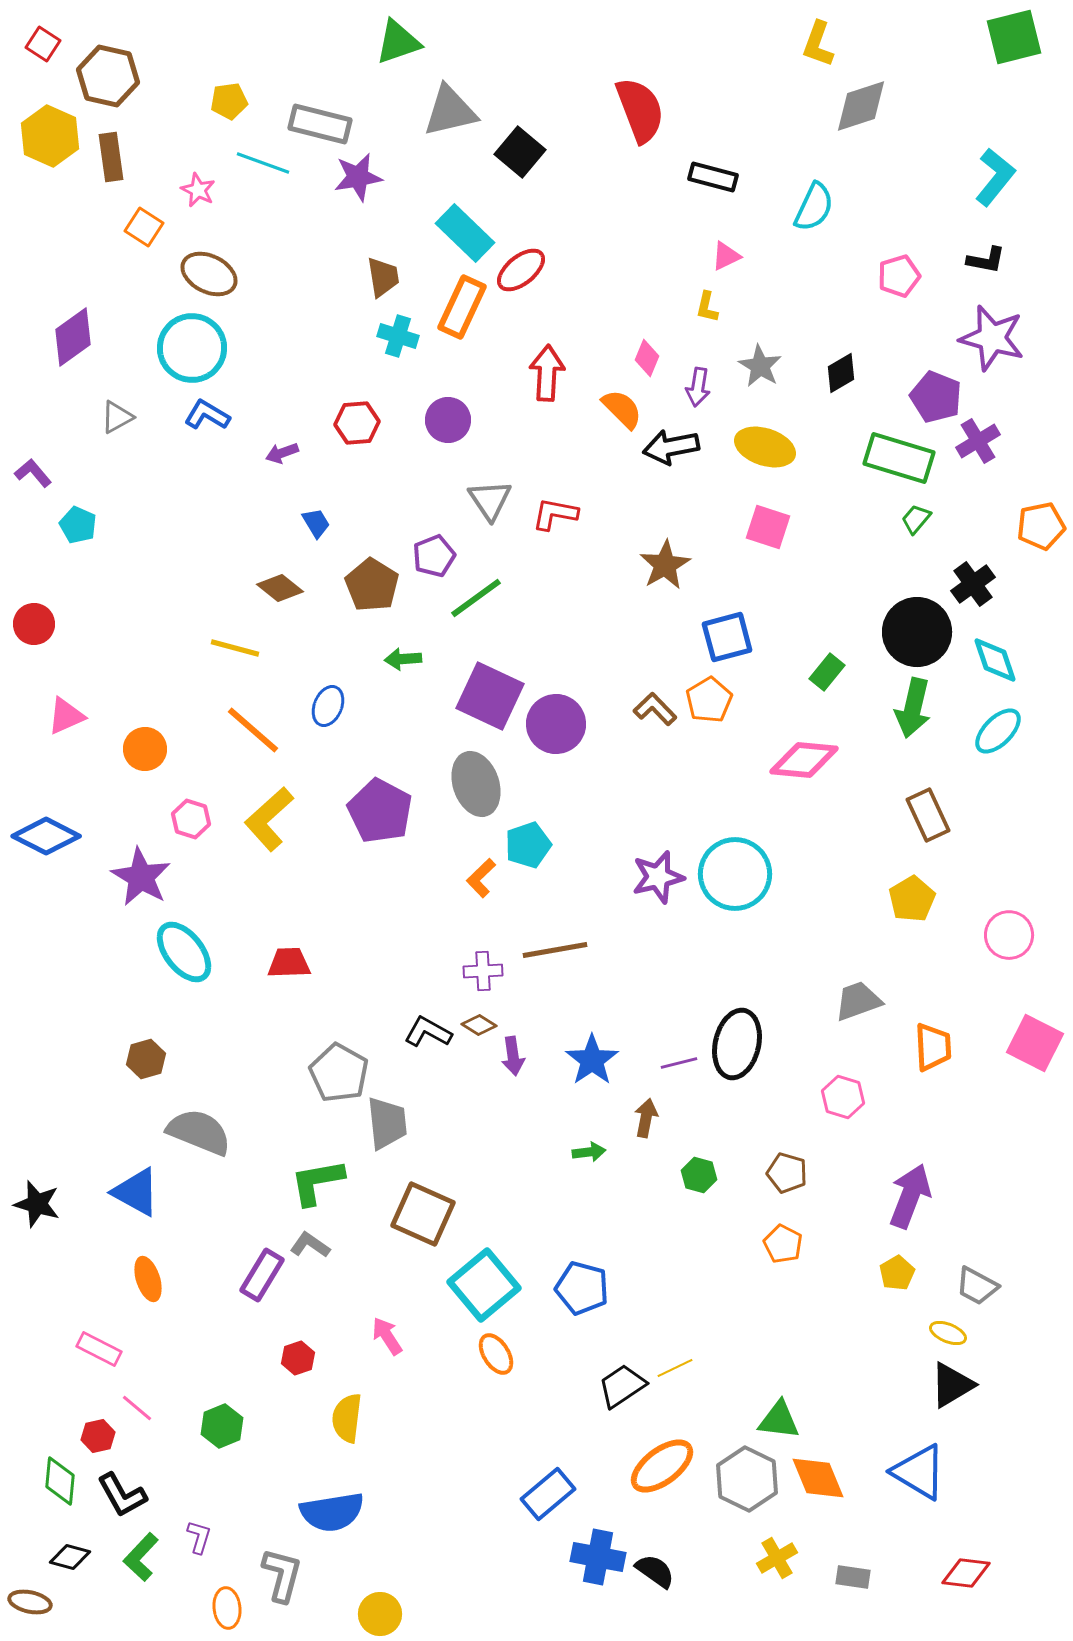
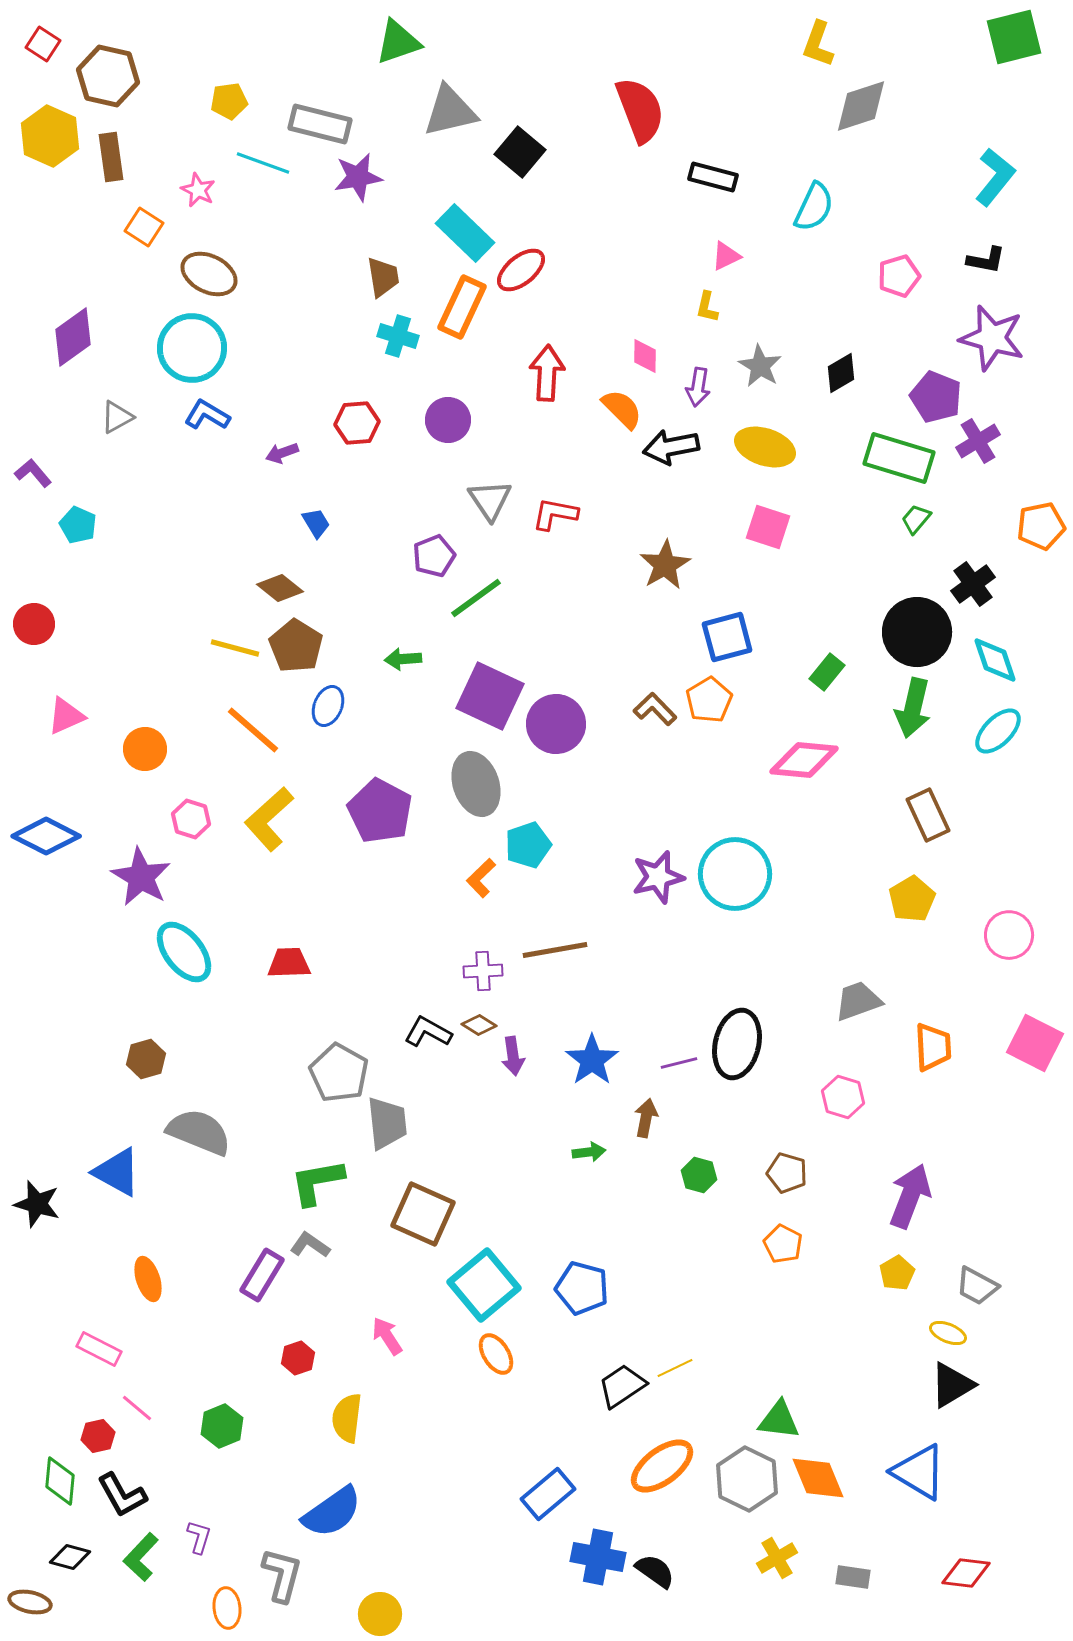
pink diamond at (647, 358): moved 2 px left, 2 px up; rotated 21 degrees counterclockwise
brown pentagon at (372, 585): moved 76 px left, 61 px down
blue triangle at (136, 1192): moved 19 px left, 20 px up
blue semicircle at (332, 1512): rotated 26 degrees counterclockwise
